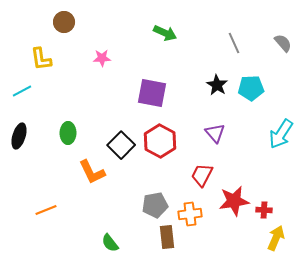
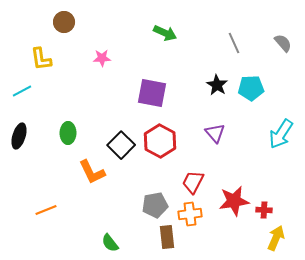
red trapezoid: moved 9 px left, 7 px down
